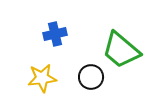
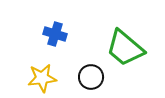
blue cross: rotated 30 degrees clockwise
green trapezoid: moved 4 px right, 2 px up
